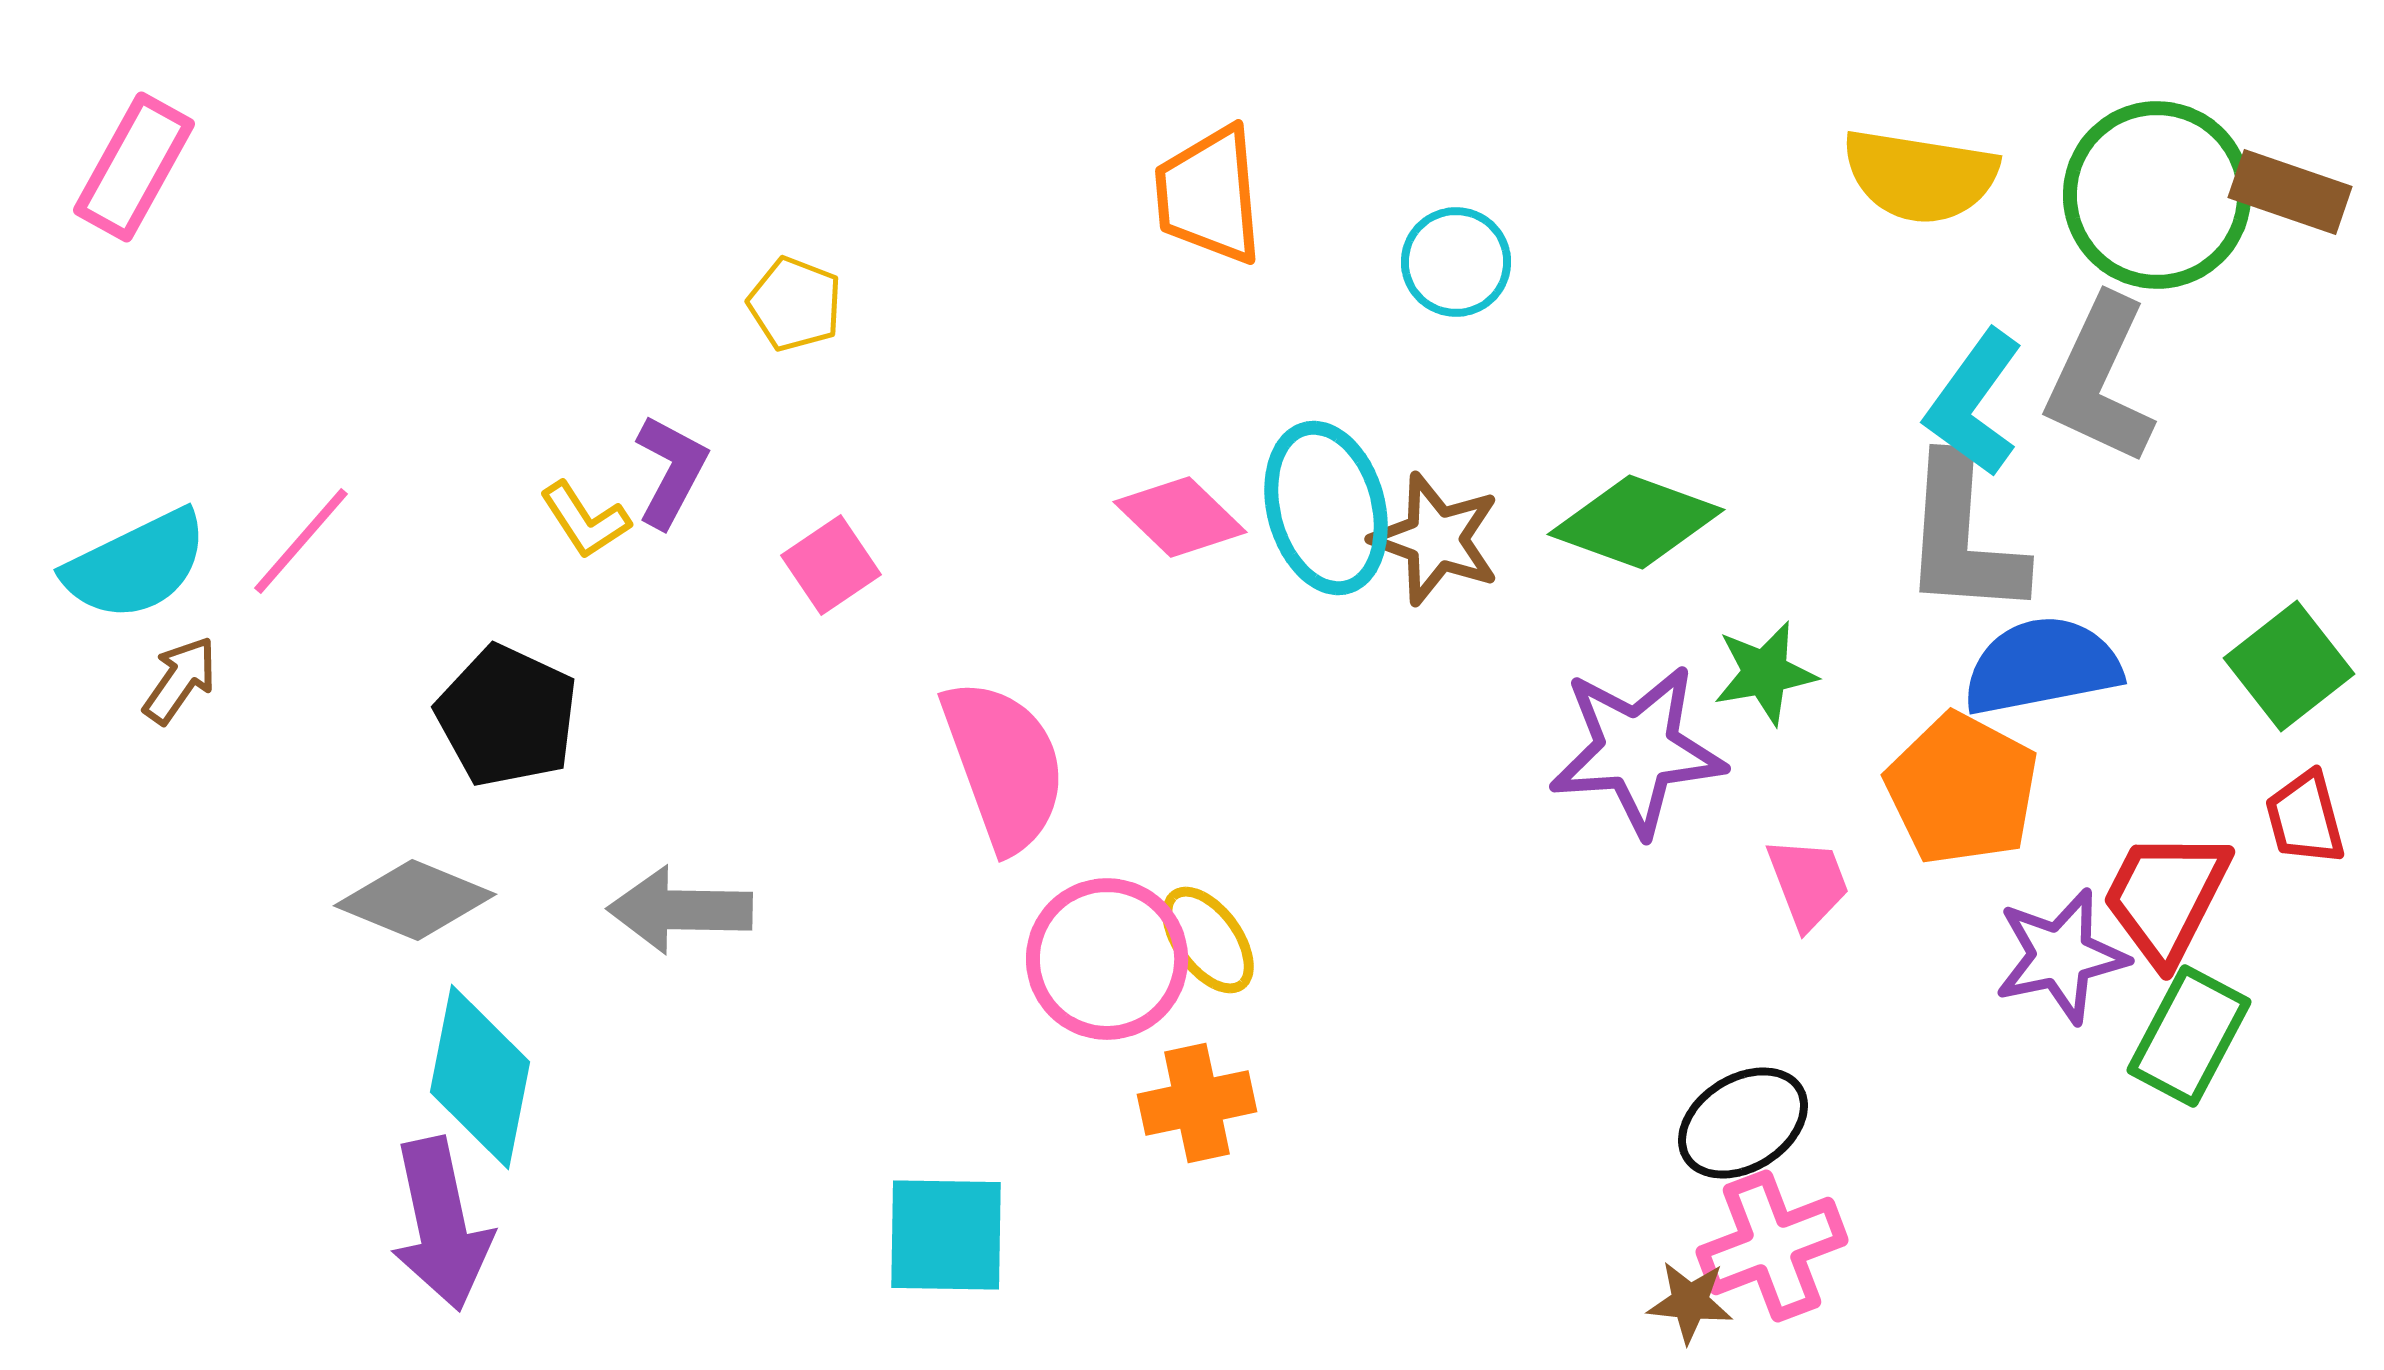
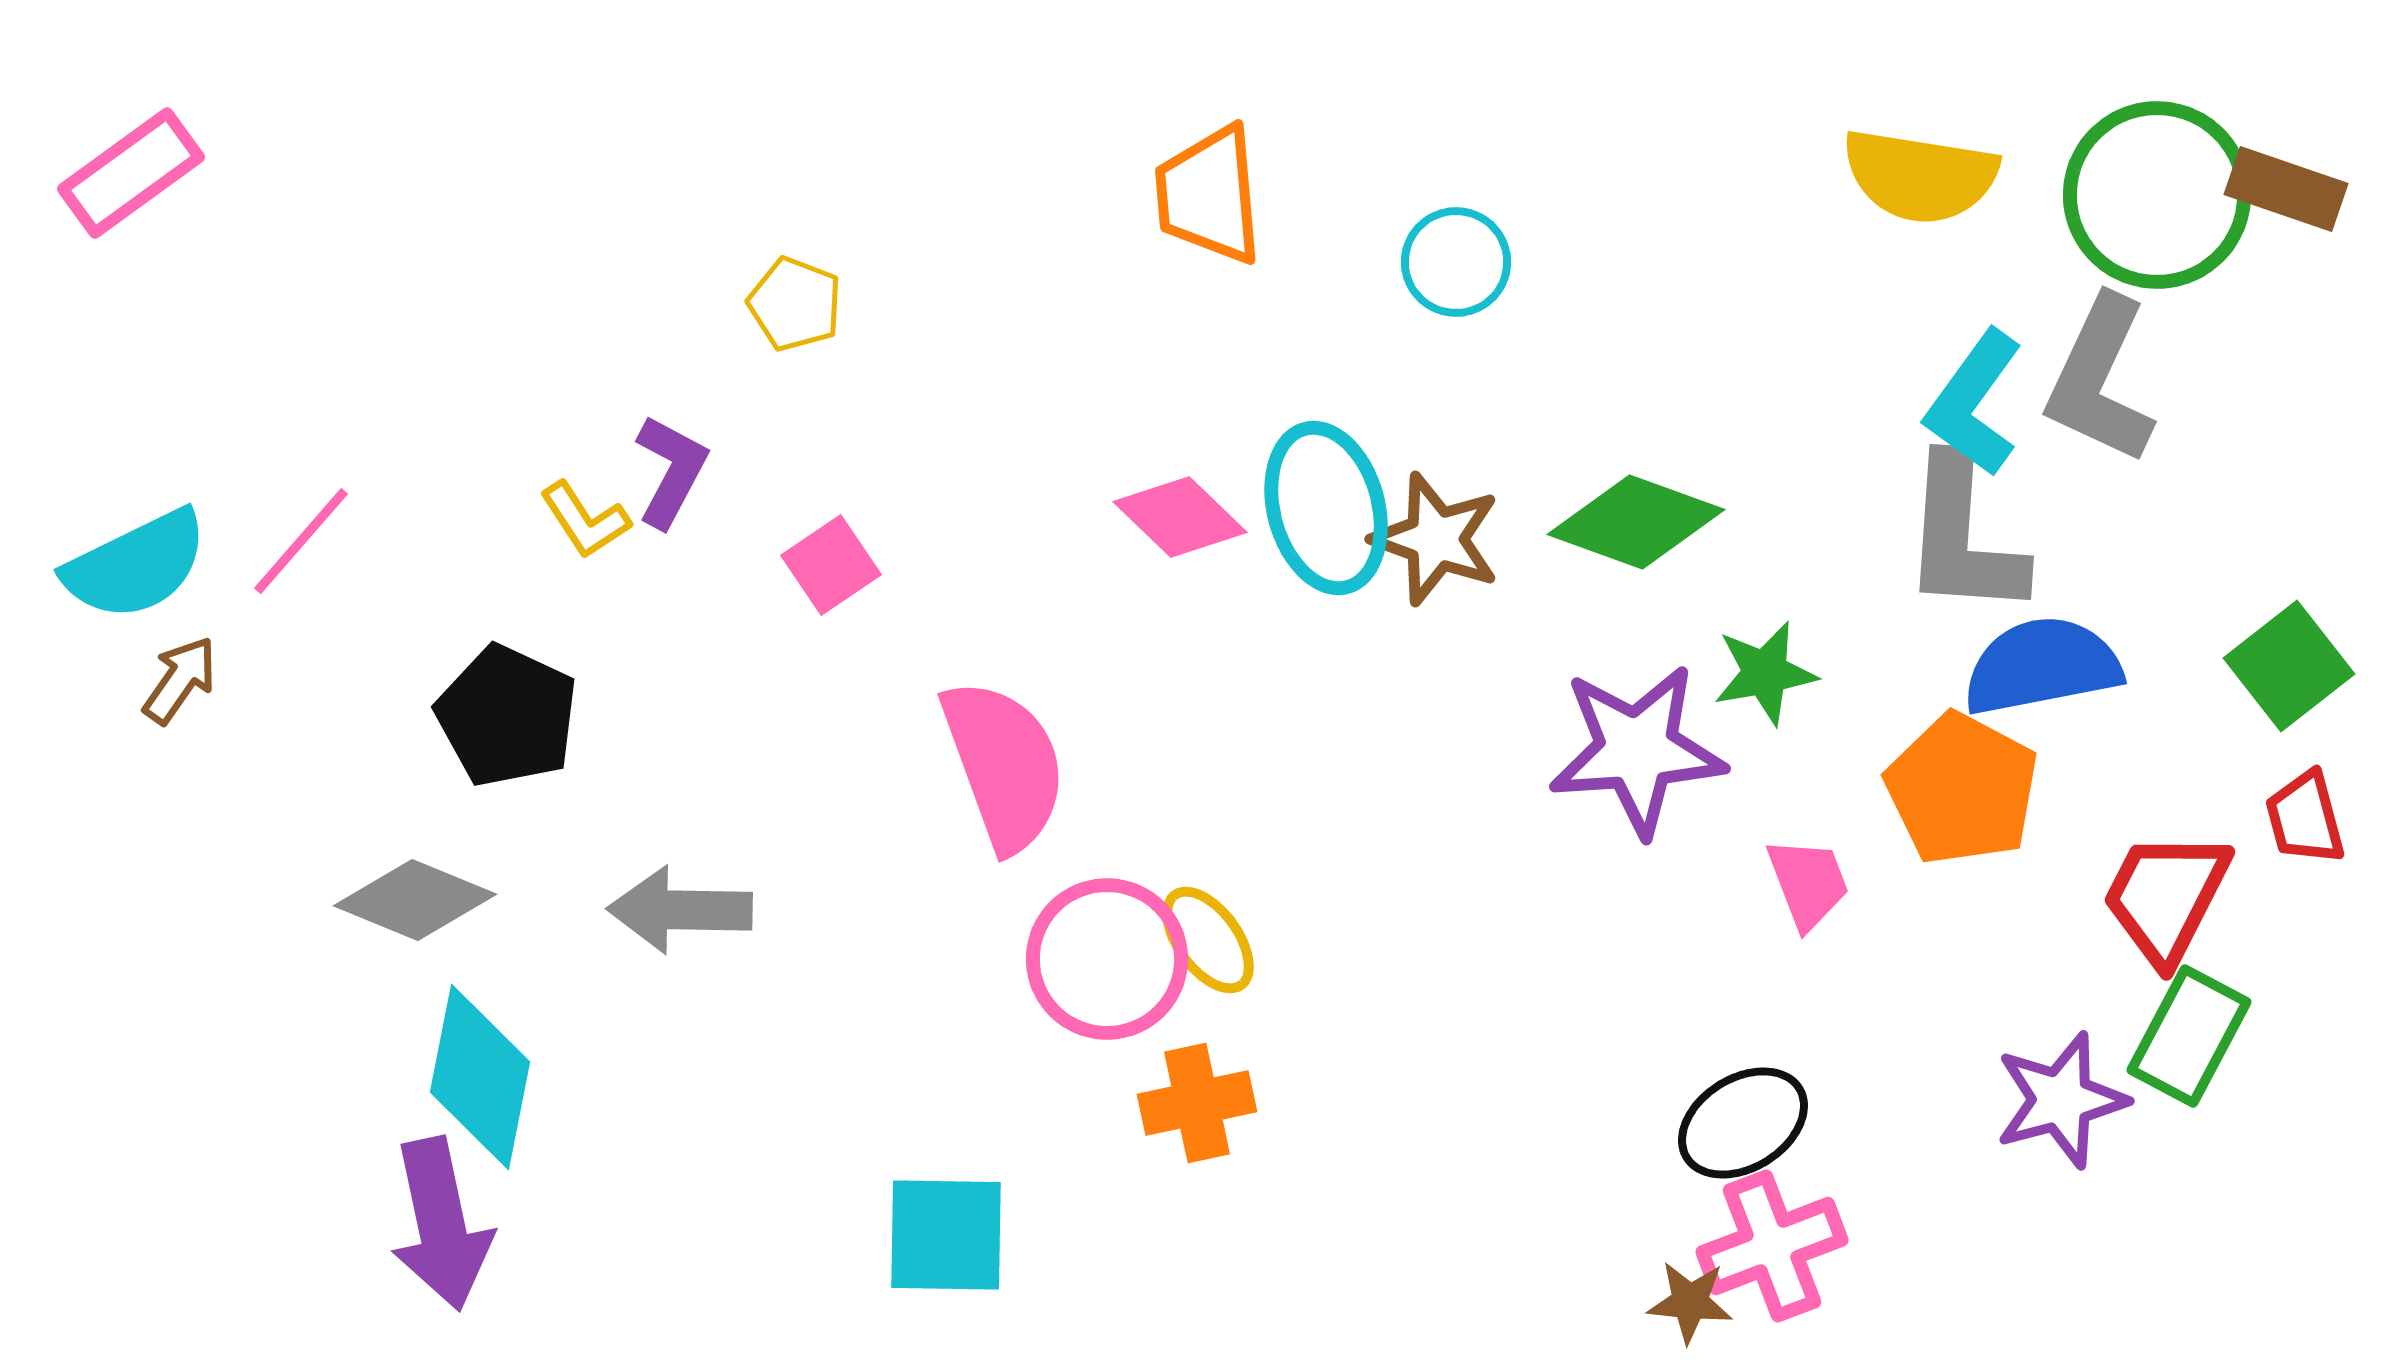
pink rectangle at (134, 167): moved 3 px left, 6 px down; rotated 25 degrees clockwise
brown rectangle at (2290, 192): moved 4 px left, 3 px up
purple star at (2061, 956): moved 144 px down; rotated 3 degrees counterclockwise
